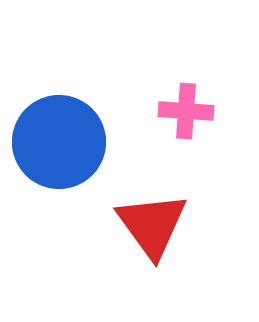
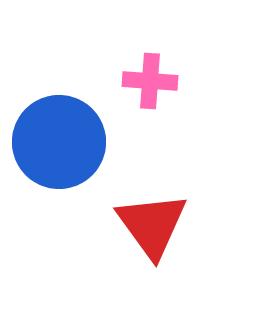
pink cross: moved 36 px left, 30 px up
